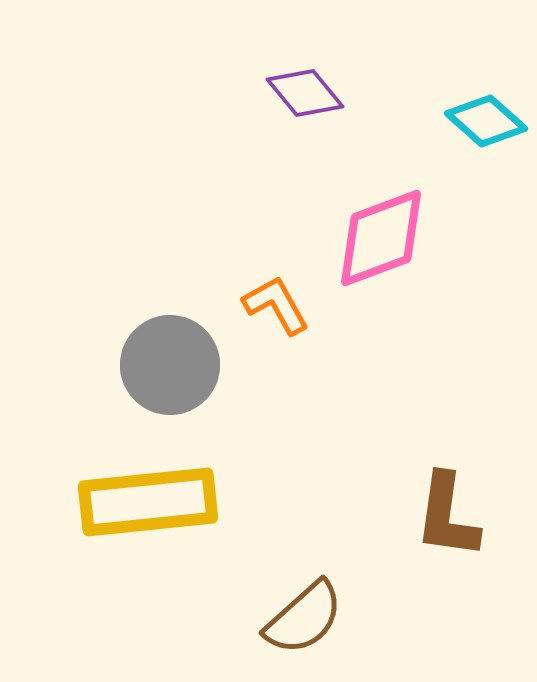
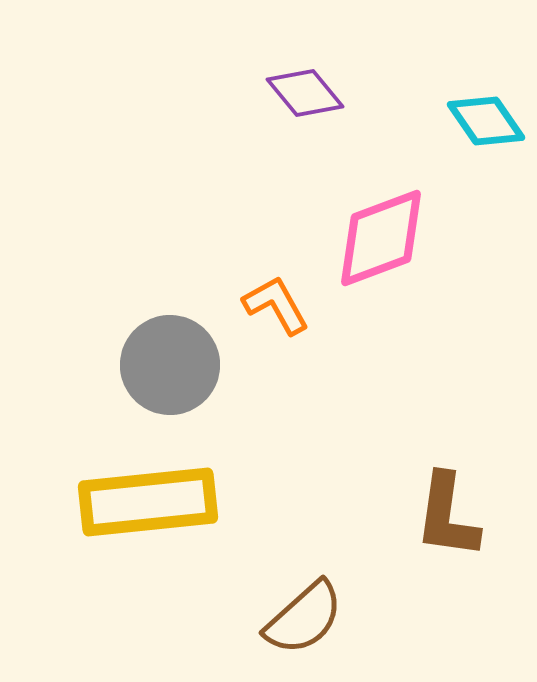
cyan diamond: rotated 14 degrees clockwise
